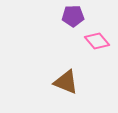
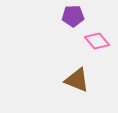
brown triangle: moved 11 px right, 2 px up
